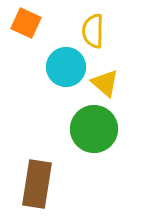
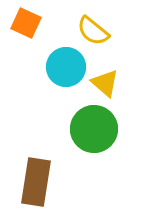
yellow semicircle: rotated 52 degrees counterclockwise
brown rectangle: moved 1 px left, 2 px up
